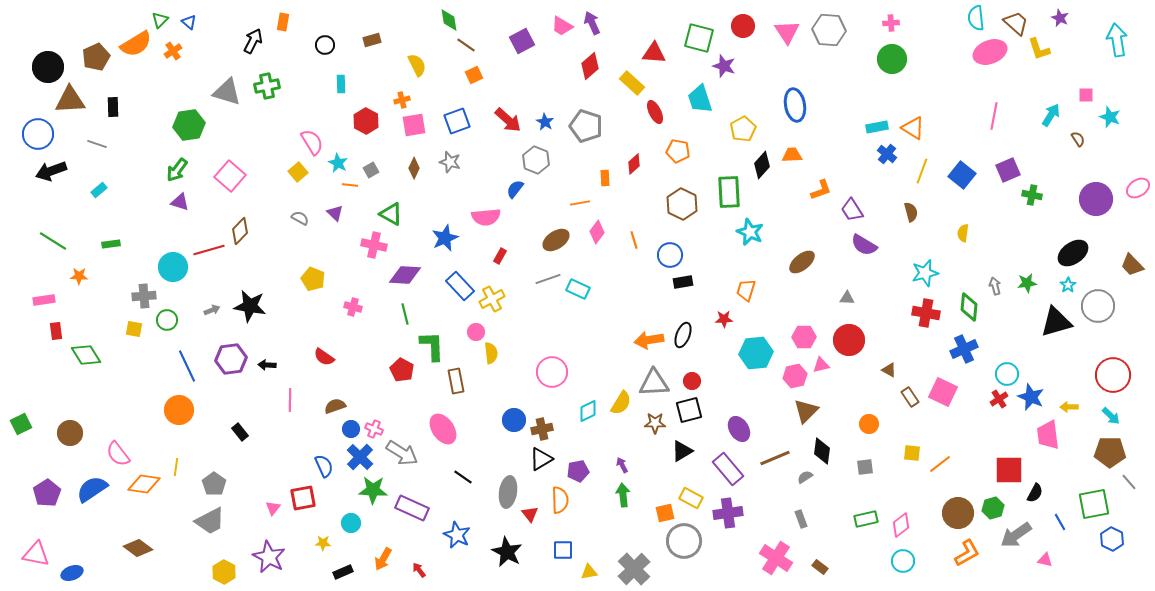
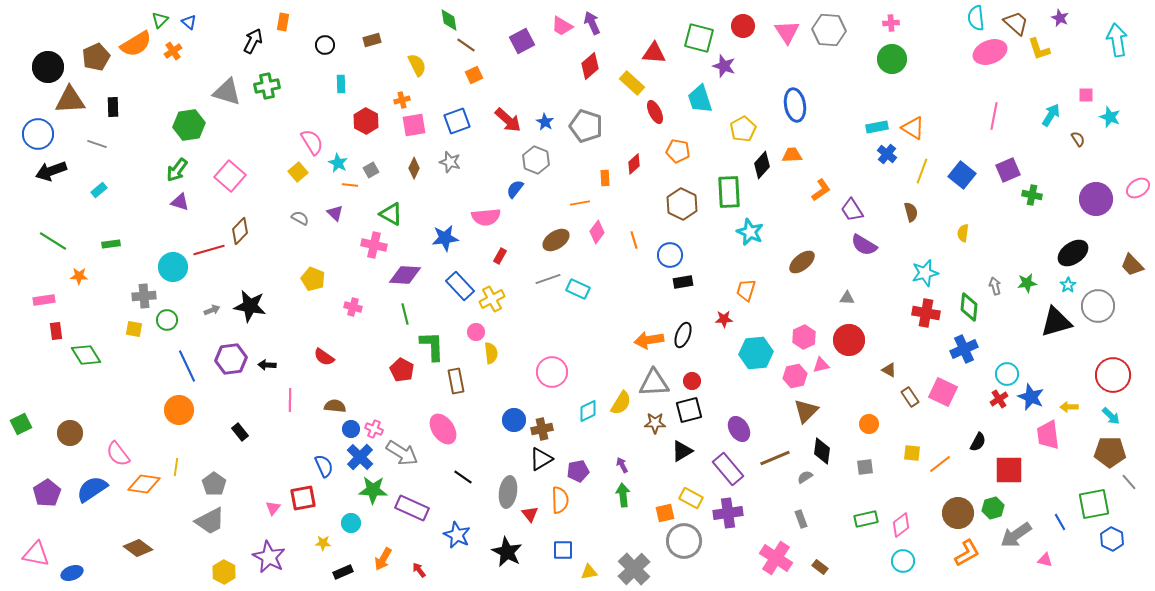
orange L-shape at (821, 190): rotated 15 degrees counterclockwise
blue star at (445, 238): rotated 16 degrees clockwise
pink hexagon at (804, 337): rotated 25 degrees counterclockwise
brown semicircle at (335, 406): rotated 25 degrees clockwise
black semicircle at (1035, 493): moved 57 px left, 51 px up
